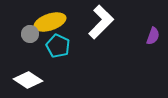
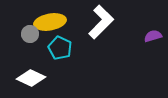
yellow ellipse: rotated 8 degrees clockwise
purple semicircle: rotated 126 degrees counterclockwise
cyan pentagon: moved 2 px right, 2 px down
white diamond: moved 3 px right, 2 px up; rotated 8 degrees counterclockwise
